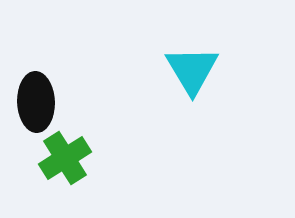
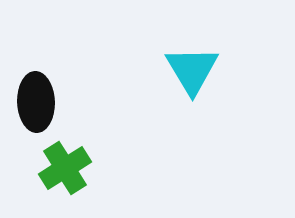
green cross: moved 10 px down
